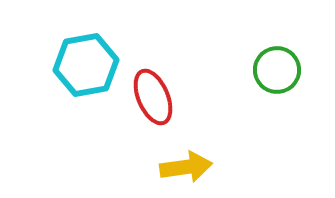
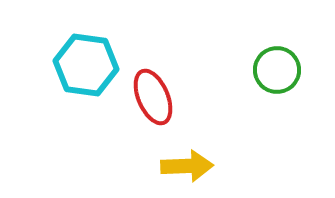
cyan hexagon: rotated 18 degrees clockwise
yellow arrow: moved 1 px right, 1 px up; rotated 6 degrees clockwise
